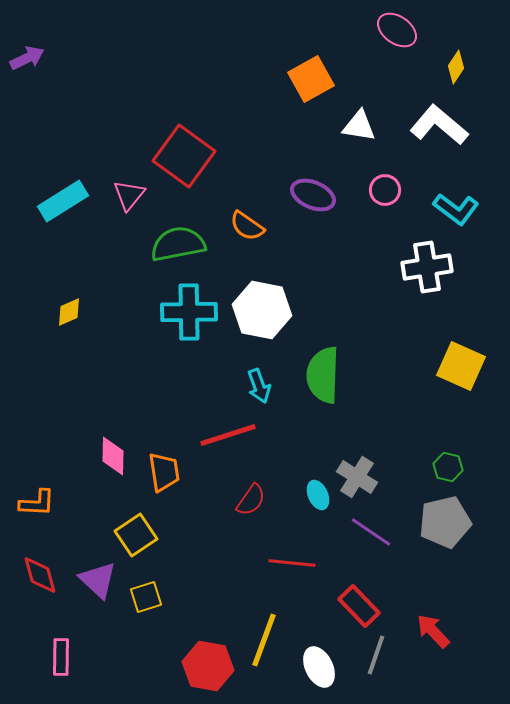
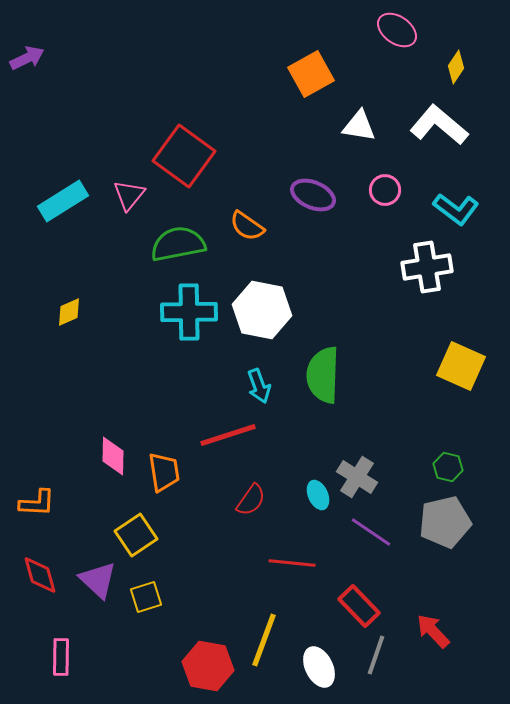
orange square at (311, 79): moved 5 px up
